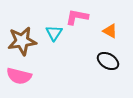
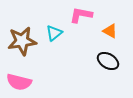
pink L-shape: moved 4 px right, 2 px up
cyan triangle: rotated 18 degrees clockwise
pink semicircle: moved 6 px down
